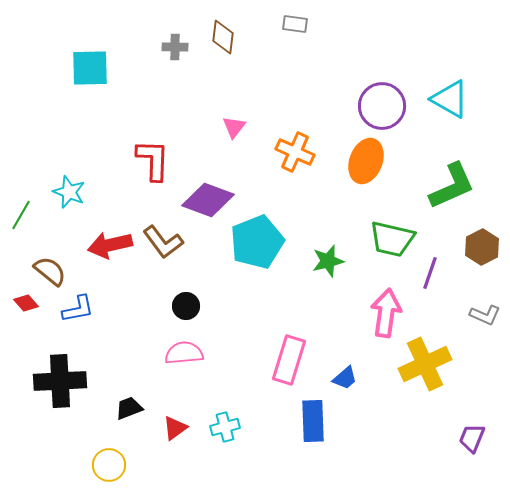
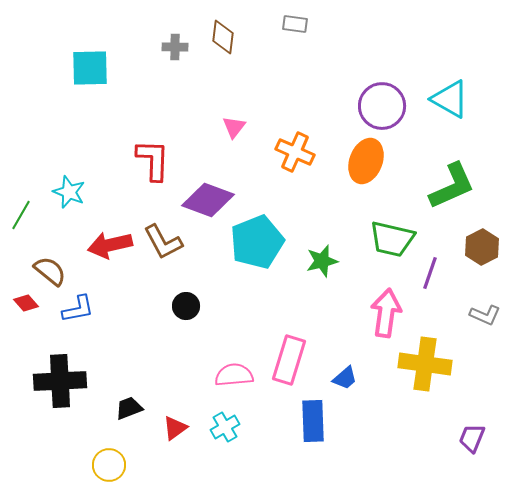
brown L-shape: rotated 9 degrees clockwise
green star: moved 6 px left
pink semicircle: moved 50 px right, 22 px down
yellow cross: rotated 33 degrees clockwise
cyan cross: rotated 16 degrees counterclockwise
